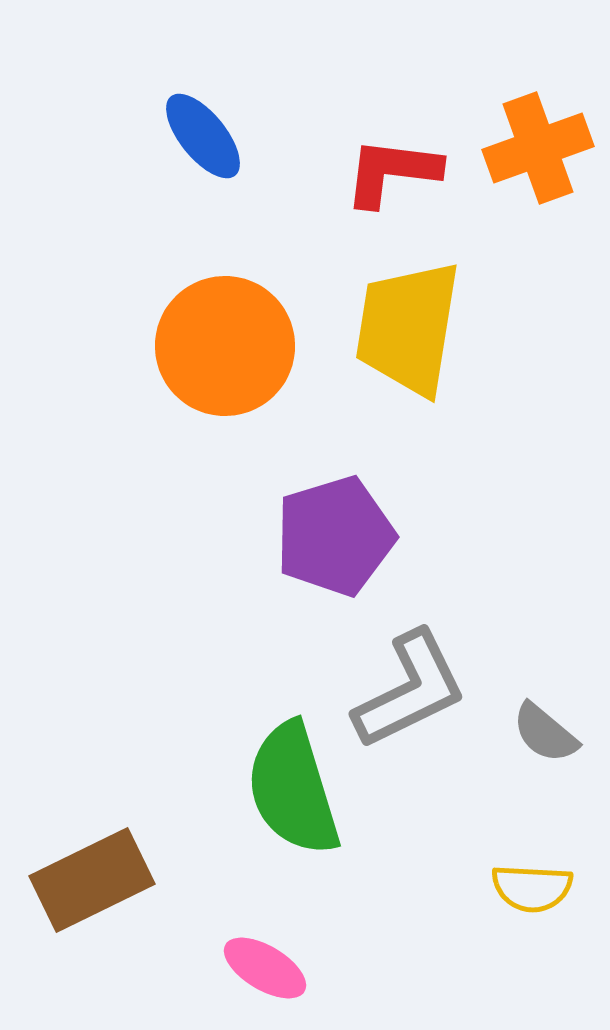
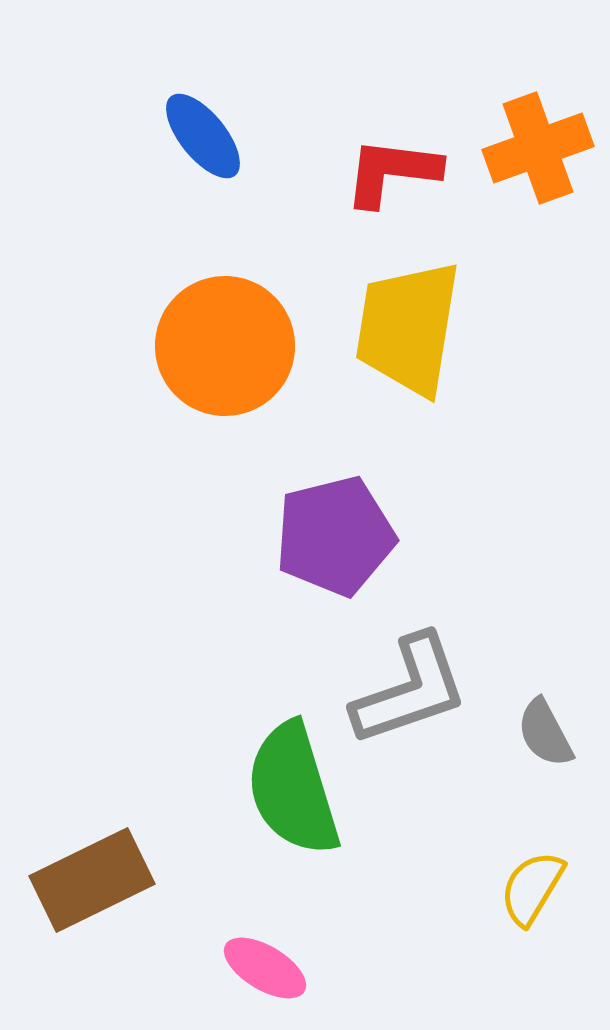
purple pentagon: rotated 3 degrees clockwise
gray L-shape: rotated 7 degrees clockwise
gray semicircle: rotated 22 degrees clockwise
yellow semicircle: rotated 118 degrees clockwise
